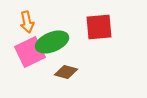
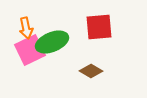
orange arrow: moved 1 px left, 6 px down
pink square: moved 2 px up
brown diamond: moved 25 px right, 1 px up; rotated 15 degrees clockwise
